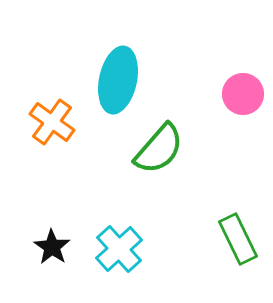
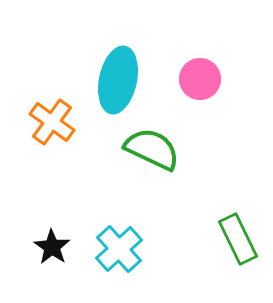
pink circle: moved 43 px left, 15 px up
green semicircle: moved 7 px left; rotated 106 degrees counterclockwise
